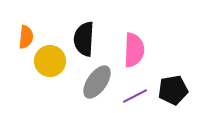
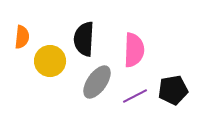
orange semicircle: moved 4 px left
